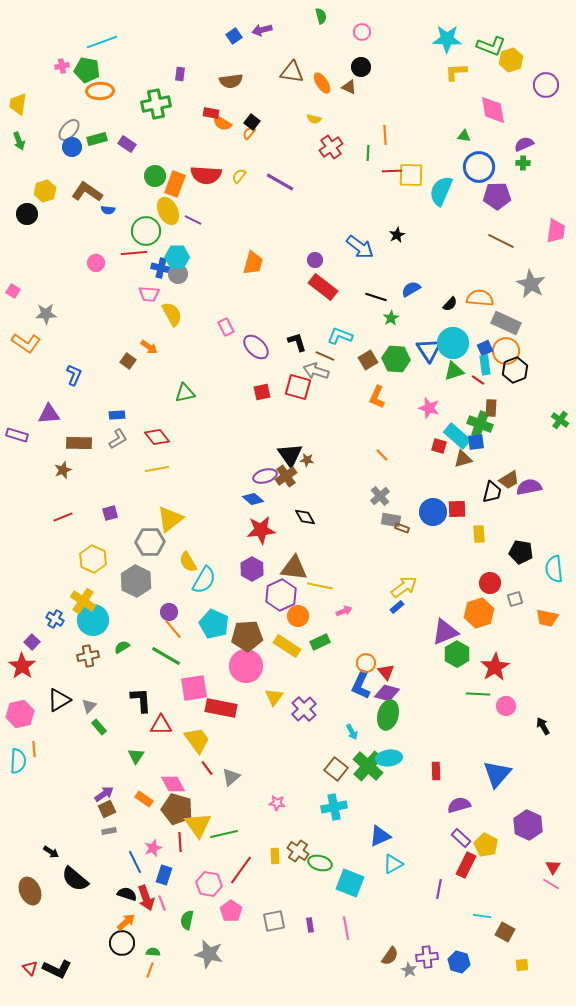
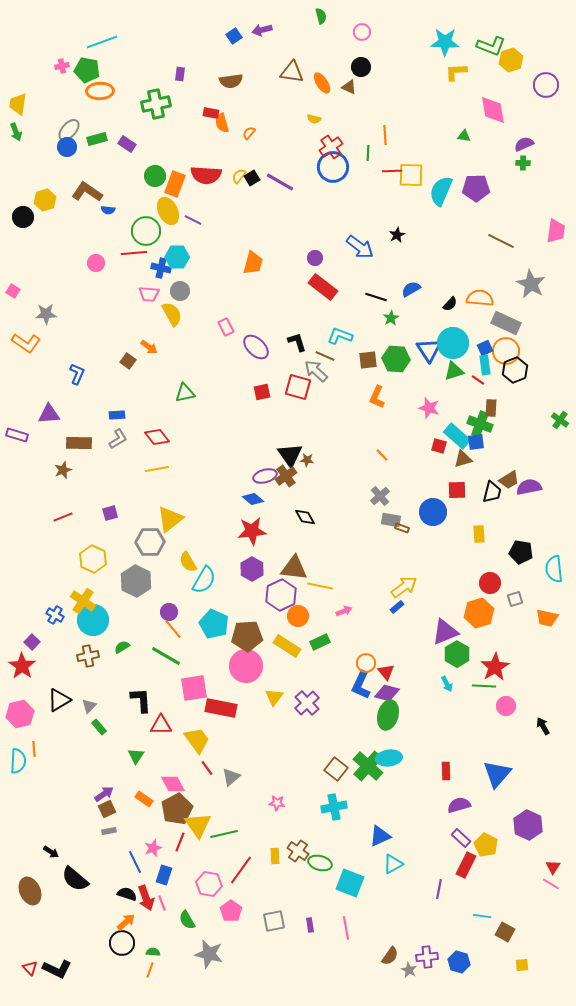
cyan star at (447, 39): moved 2 px left, 3 px down
black square at (252, 122): moved 56 px down; rotated 21 degrees clockwise
orange semicircle at (222, 123): rotated 42 degrees clockwise
green arrow at (19, 141): moved 3 px left, 9 px up
blue circle at (72, 147): moved 5 px left
blue circle at (479, 167): moved 146 px left
yellow hexagon at (45, 191): moved 9 px down
purple pentagon at (497, 196): moved 21 px left, 8 px up
black circle at (27, 214): moved 4 px left, 3 px down
purple circle at (315, 260): moved 2 px up
gray circle at (178, 274): moved 2 px right, 17 px down
brown square at (368, 360): rotated 24 degrees clockwise
gray arrow at (316, 371): rotated 25 degrees clockwise
blue L-shape at (74, 375): moved 3 px right, 1 px up
red square at (457, 509): moved 19 px up
red star at (261, 530): moved 9 px left, 1 px down
blue cross at (55, 619): moved 4 px up
green line at (478, 694): moved 6 px right, 8 px up
purple cross at (304, 709): moved 3 px right, 6 px up
cyan arrow at (352, 732): moved 95 px right, 48 px up
red rectangle at (436, 771): moved 10 px right
brown pentagon at (177, 809): rotated 28 degrees clockwise
red line at (180, 842): rotated 24 degrees clockwise
green semicircle at (187, 920): rotated 42 degrees counterclockwise
